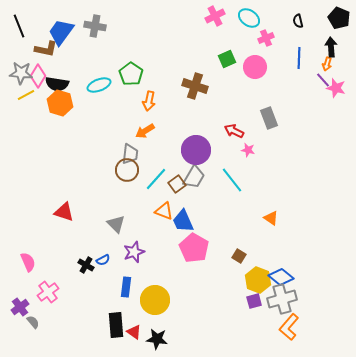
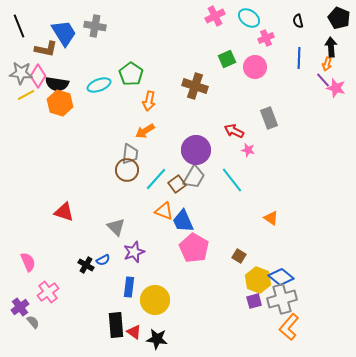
blue trapezoid at (61, 32): moved 3 px right, 1 px down; rotated 112 degrees clockwise
gray triangle at (116, 224): moved 3 px down
blue rectangle at (126, 287): moved 3 px right
